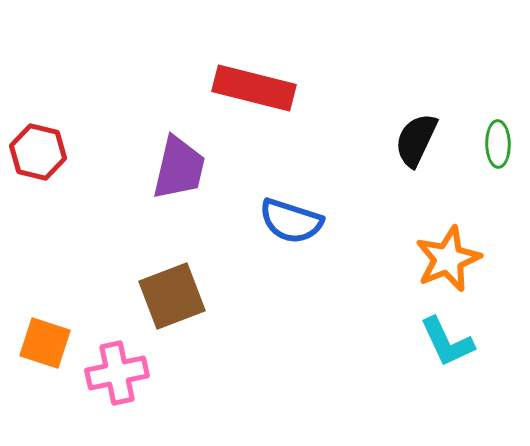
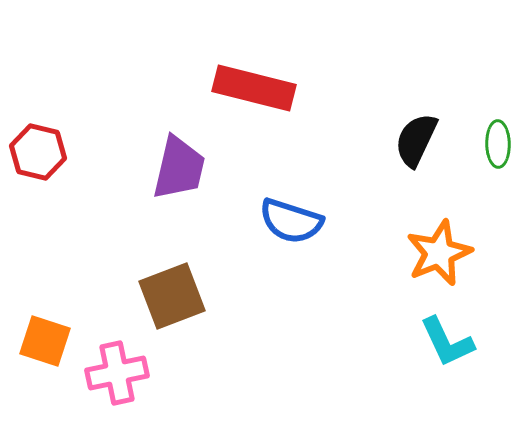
orange star: moved 9 px left, 6 px up
orange square: moved 2 px up
